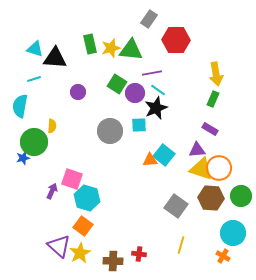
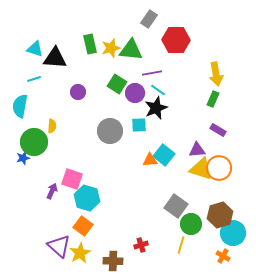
purple rectangle at (210, 129): moved 8 px right, 1 px down
green circle at (241, 196): moved 50 px left, 28 px down
brown hexagon at (211, 198): moved 9 px right, 17 px down; rotated 20 degrees counterclockwise
red cross at (139, 254): moved 2 px right, 9 px up; rotated 24 degrees counterclockwise
